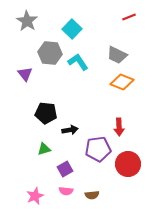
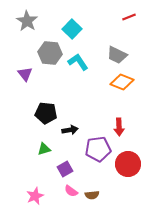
pink semicircle: moved 5 px right; rotated 32 degrees clockwise
